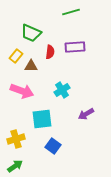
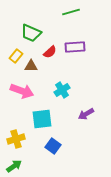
red semicircle: rotated 40 degrees clockwise
green arrow: moved 1 px left
